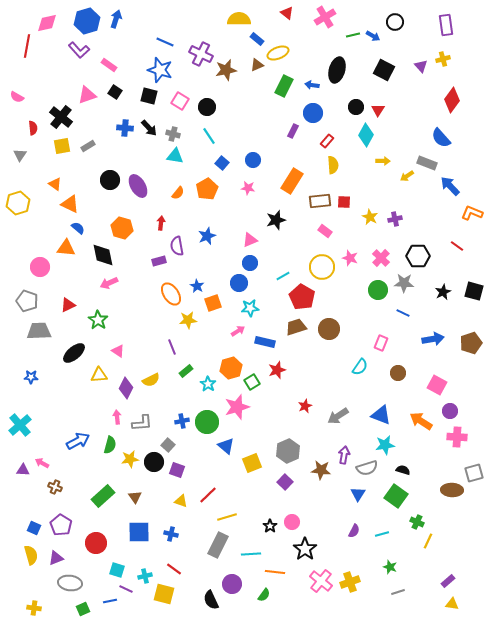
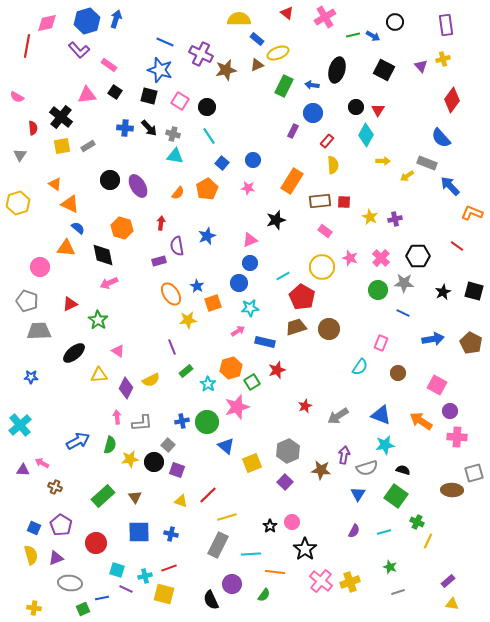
pink triangle at (87, 95): rotated 12 degrees clockwise
red triangle at (68, 305): moved 2 px right, 1 px up
brown pentagon at (471, 343): rotated 25 degrees counterclockwise
cyan line at (382, 534): moved 2 px right, 2 px up
red line at (174, 569): moved 5 px left, 1 px up; rotated 56 degrees counterclockwise
blue line at (110, 601): moved 8 px left, 3 px up
